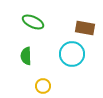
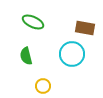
green semicircle: rotated 12 degrees counterclockwise
